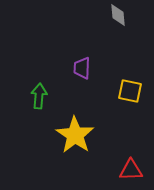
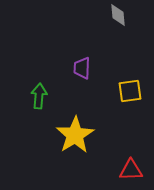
yellow square: rotated 20 degrees counterclockwise
yellow star: rotated 6 degrees clockwise
